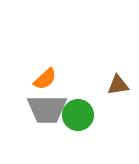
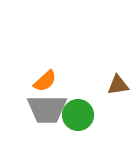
orange semicircle: moved 2 px down
